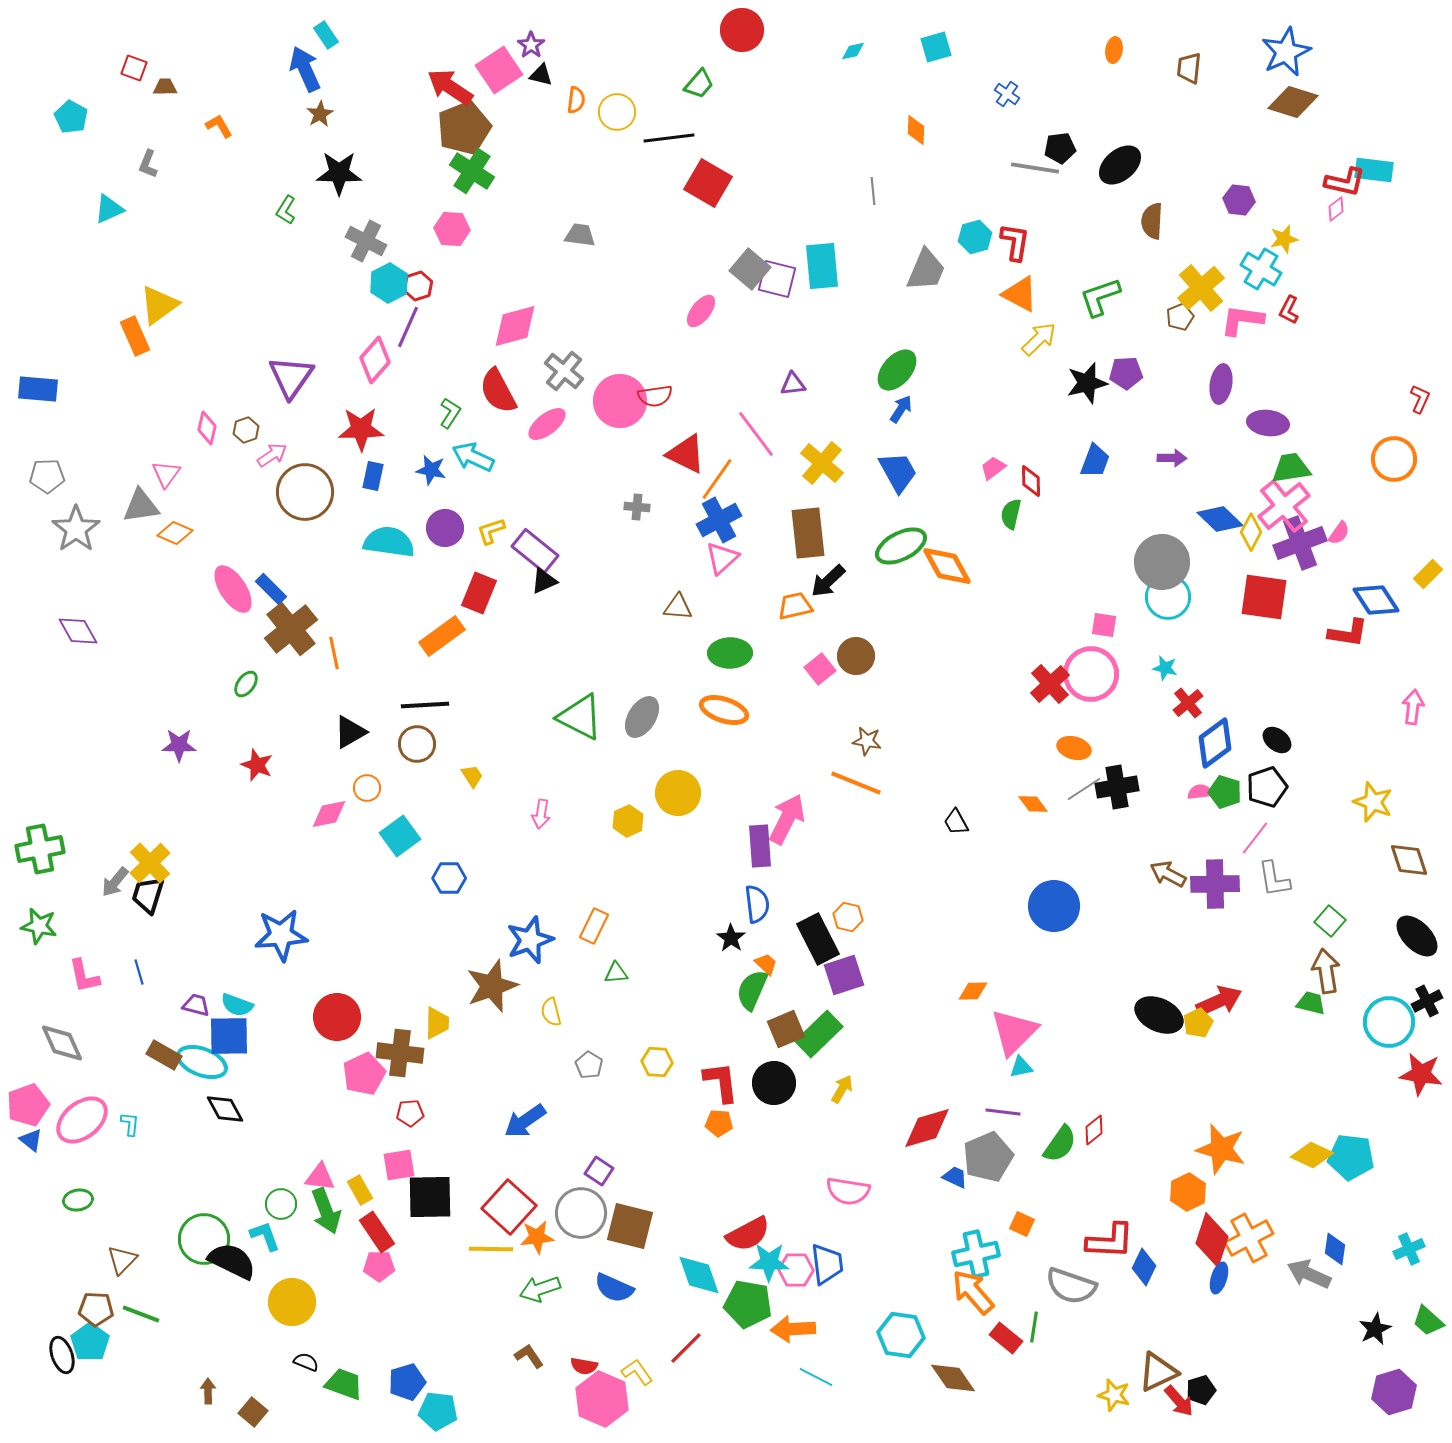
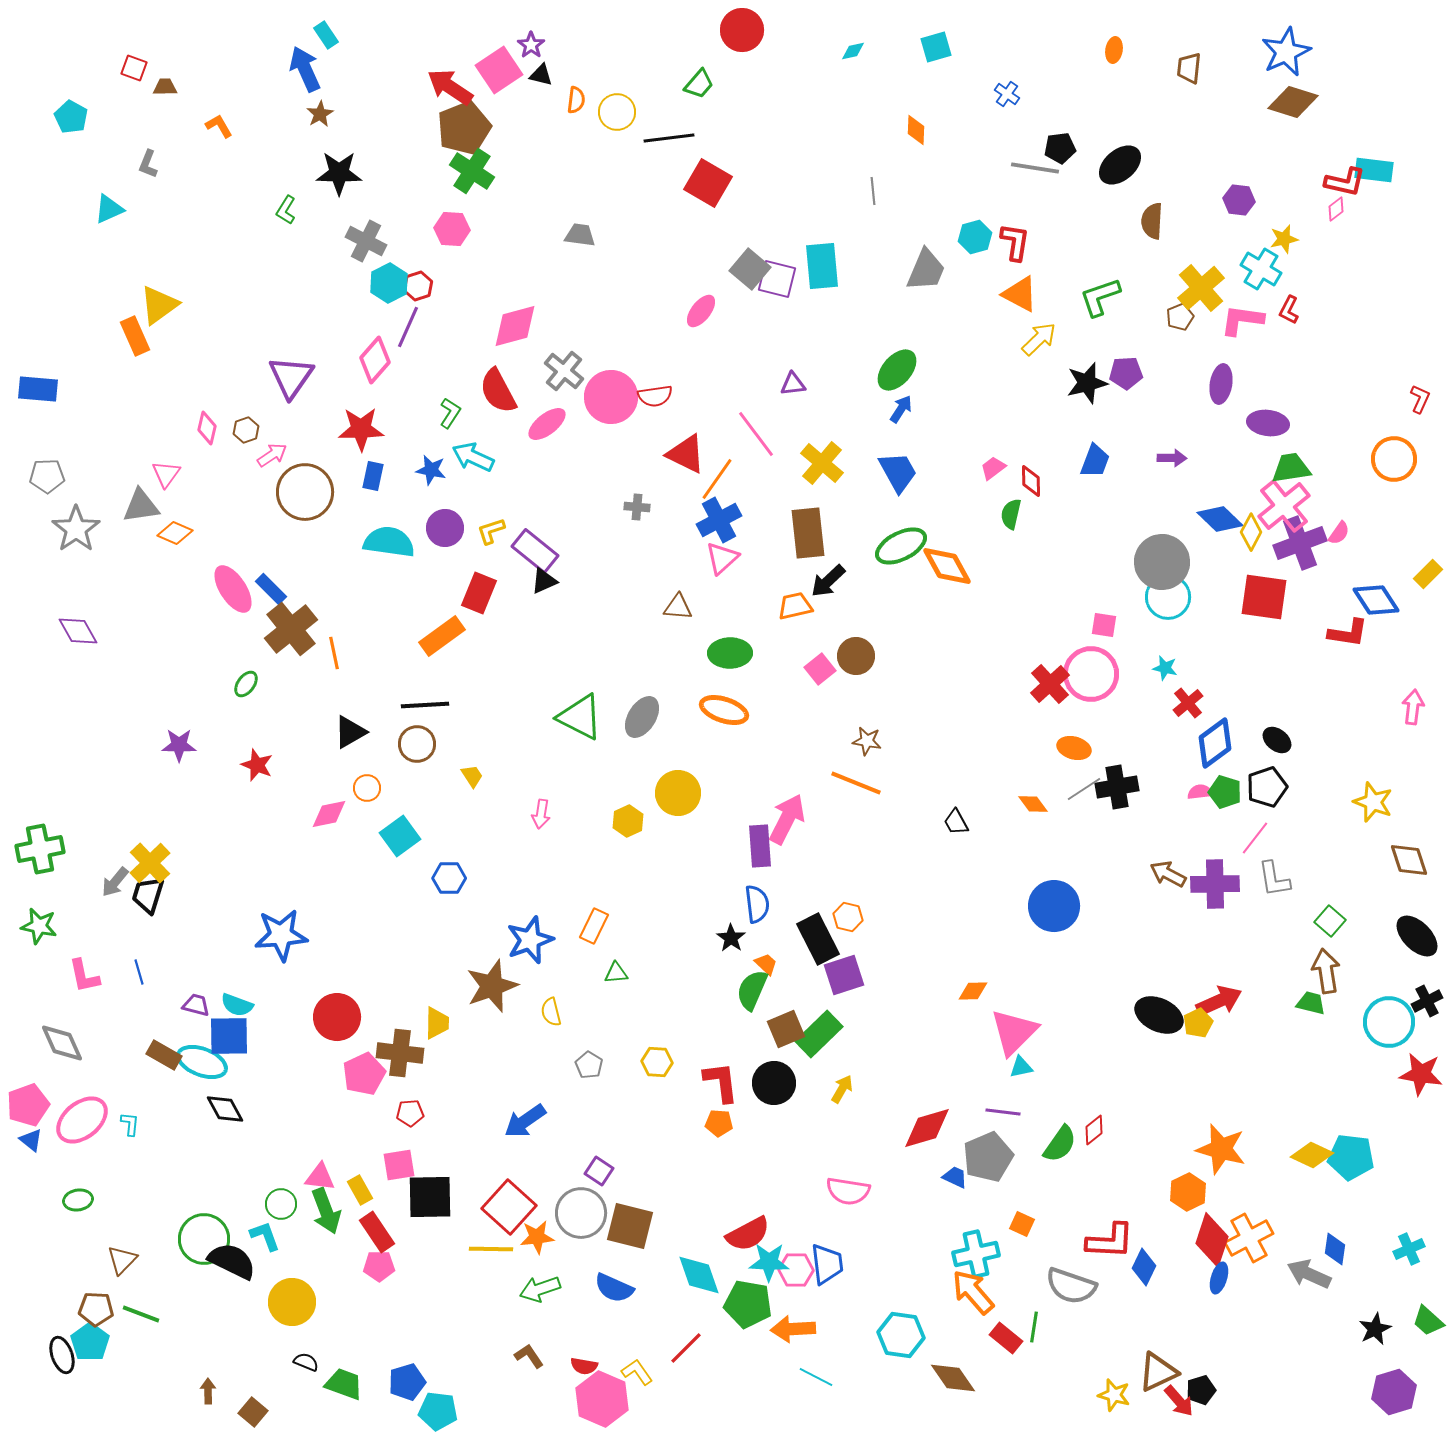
pink circle at (620, 401): moved 9 px left, 4 px up
